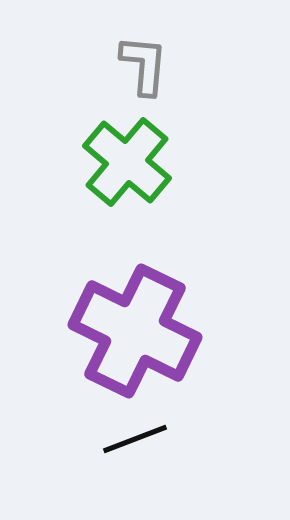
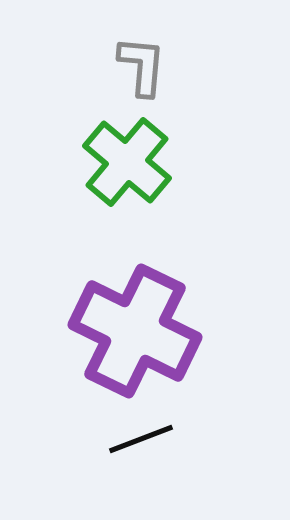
gray L-shape: moved 2 px left, 1 px down
black line: moved 6 px right
